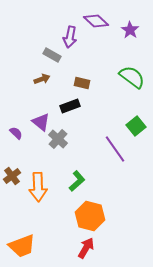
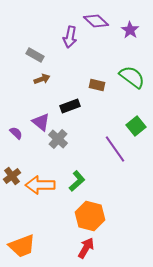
gray rectangle: moved 17 px left
brown rectangle: moved 15 px right, 2 px down
orange arrow: moved 2 px right, 2 px up; rotated 92 degrees clockwise
